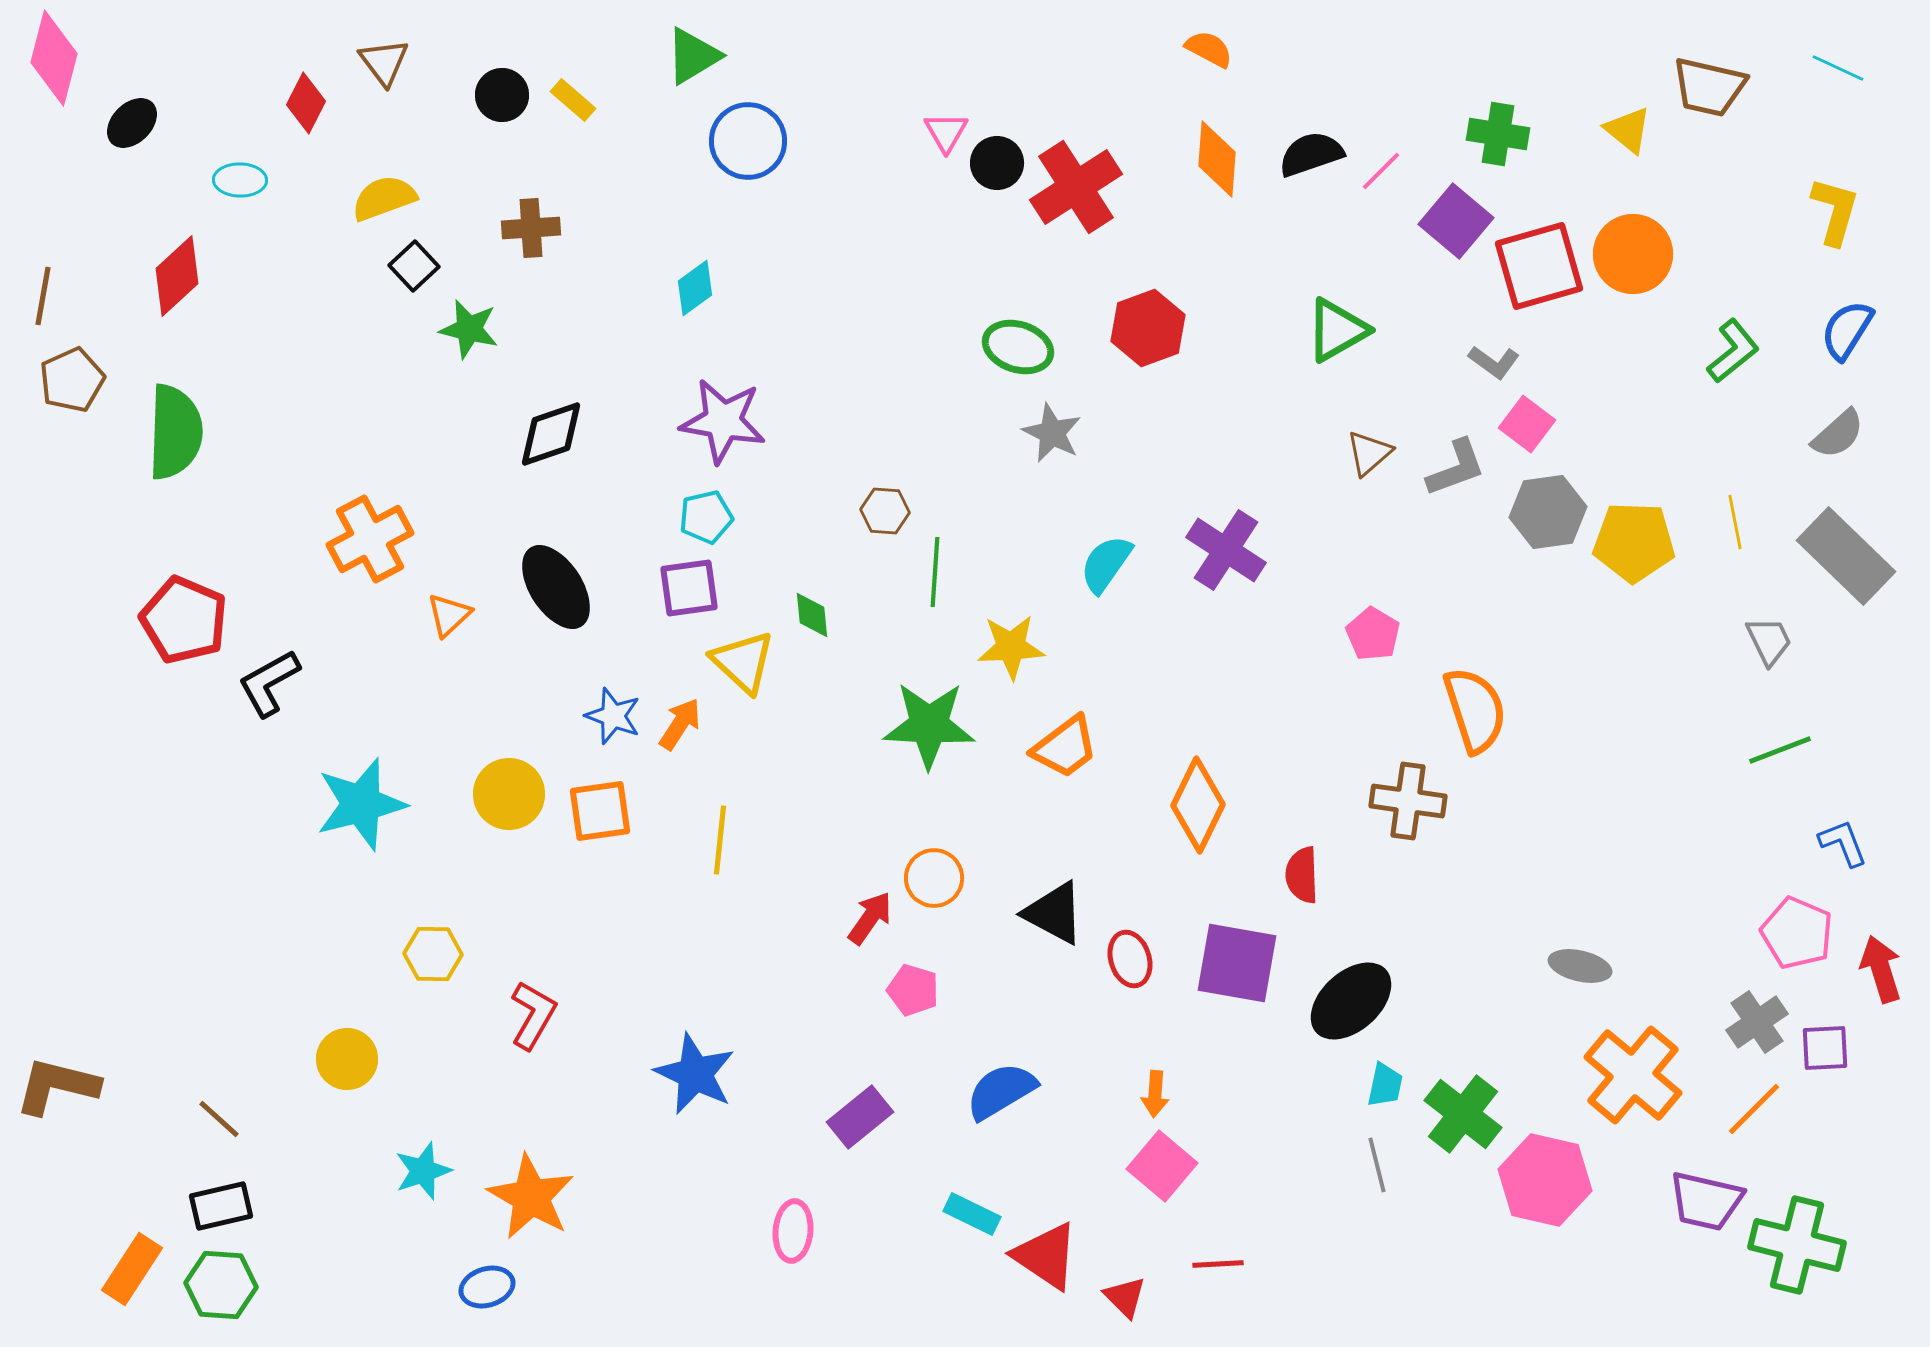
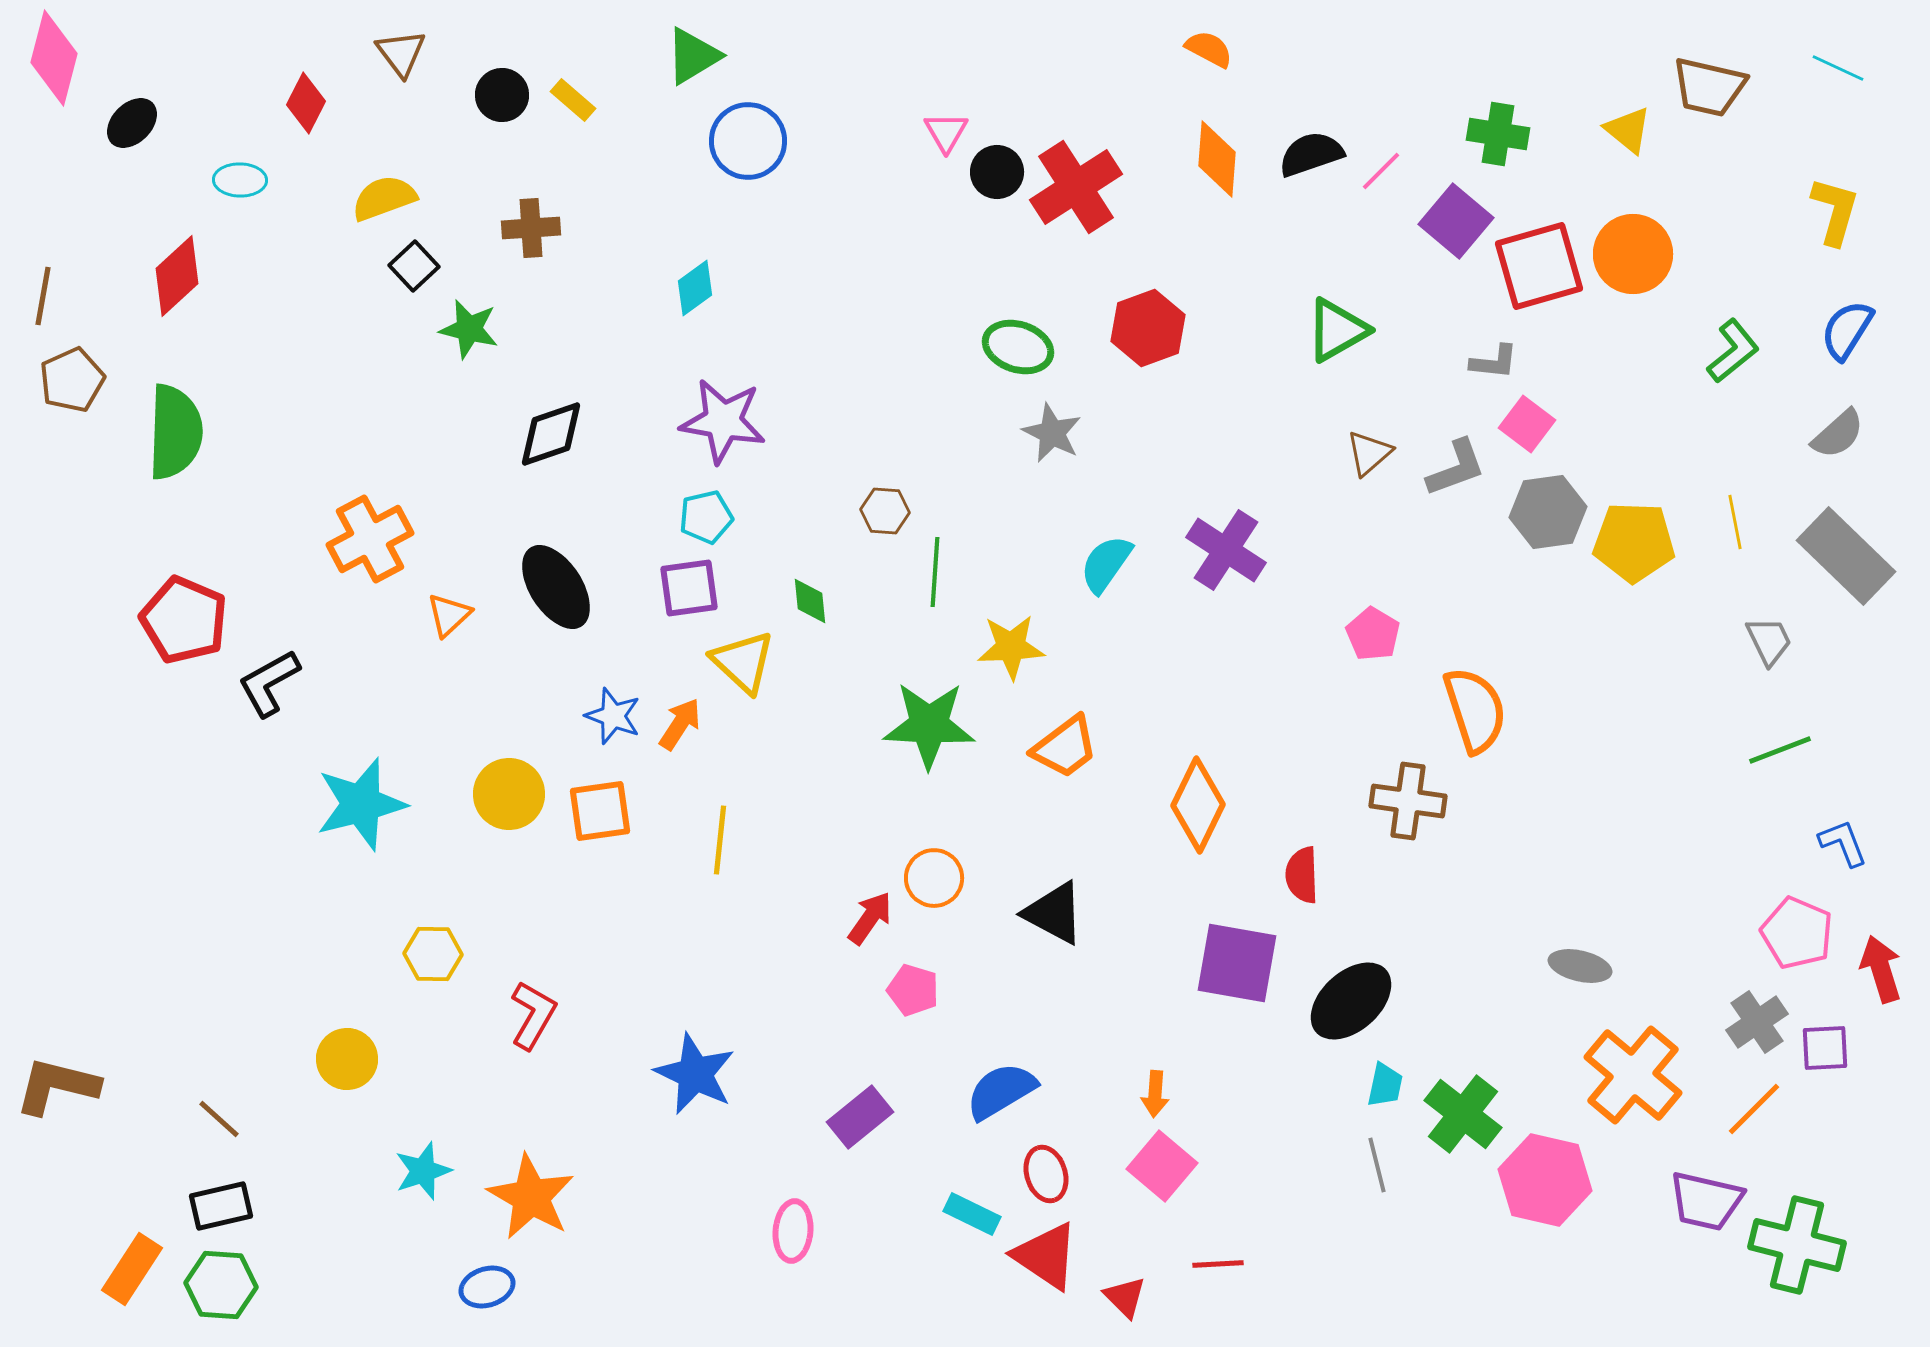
brown triangle at (384, 62): moved 17 px right, 9 px up
black circle at (997, 163): moved 9 px down
gray L-shape at (1494, 362): rotated 30 degrees counterclockwise
green diamond at (812, 615): moved 2 px left, 14 px up
red ellipse at (1130, 959): moved 84 px left, 215 px down
